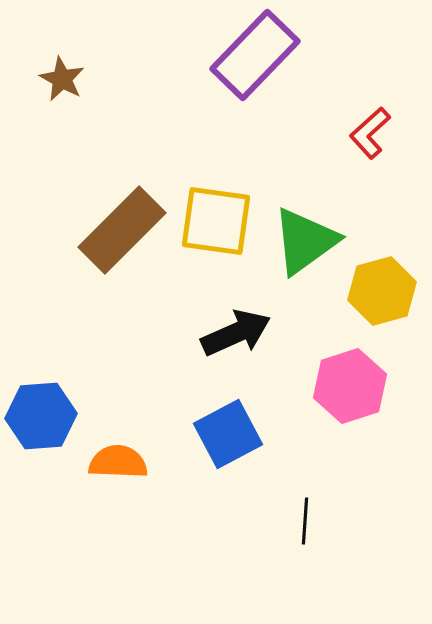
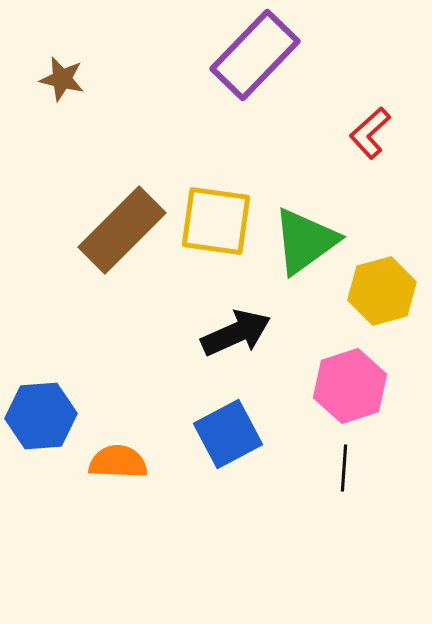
brown star: rotated 15 degrees counterclockwise
black line: moved 39 px right, 53 px up
